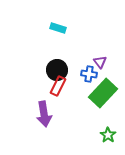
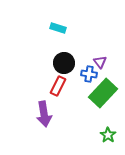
black circle: moved 7 px right, 7 px up
